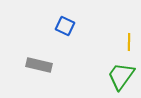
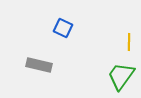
blue square: moved 2 px left, 2 px down
